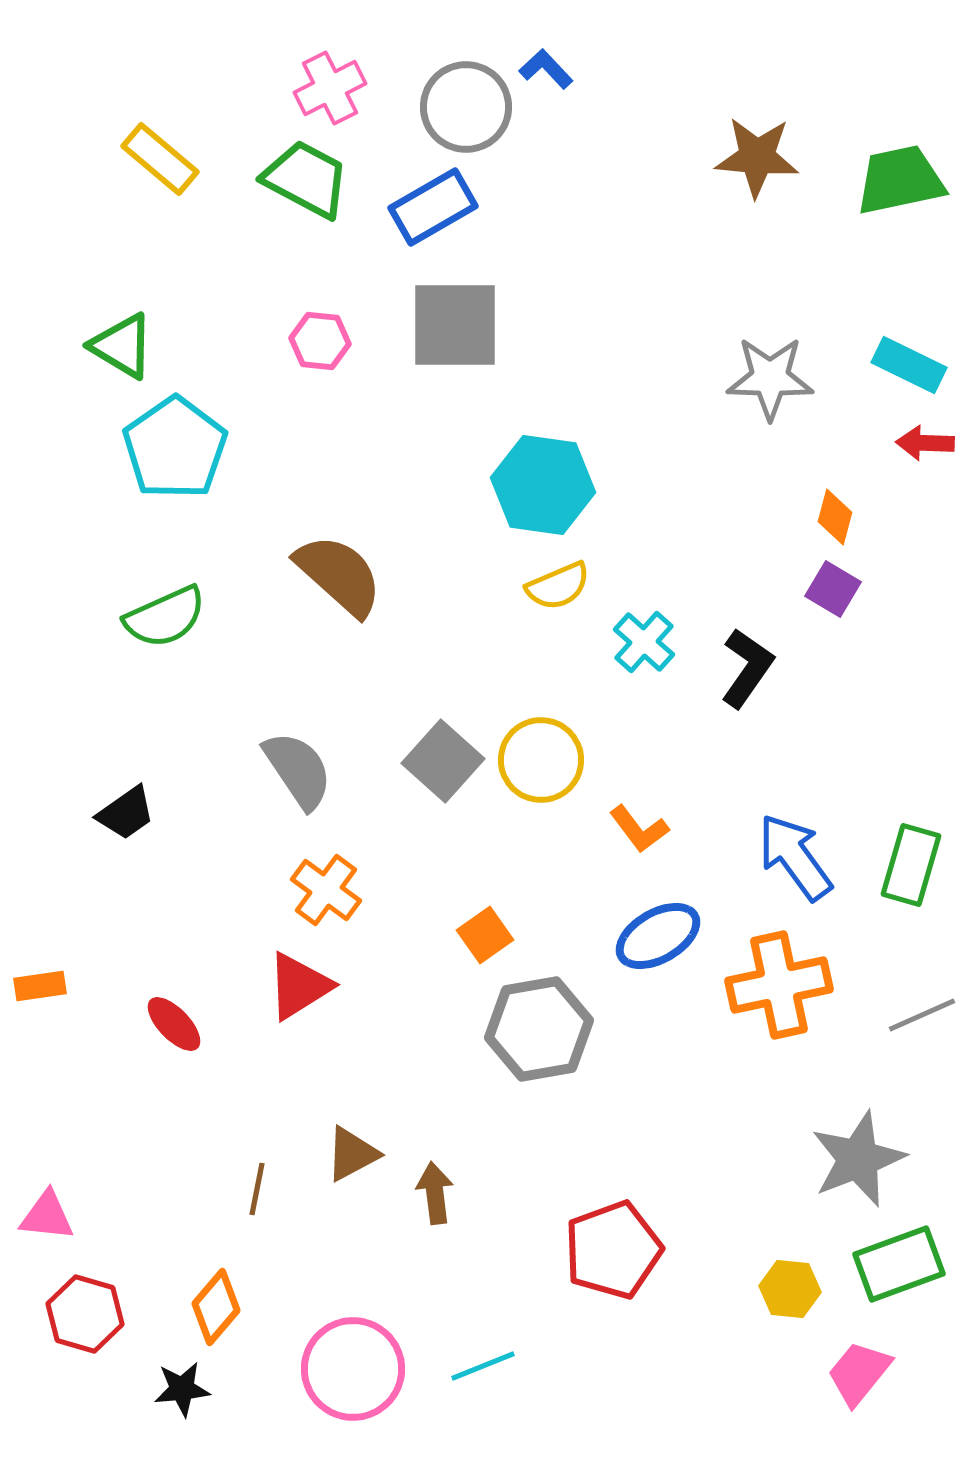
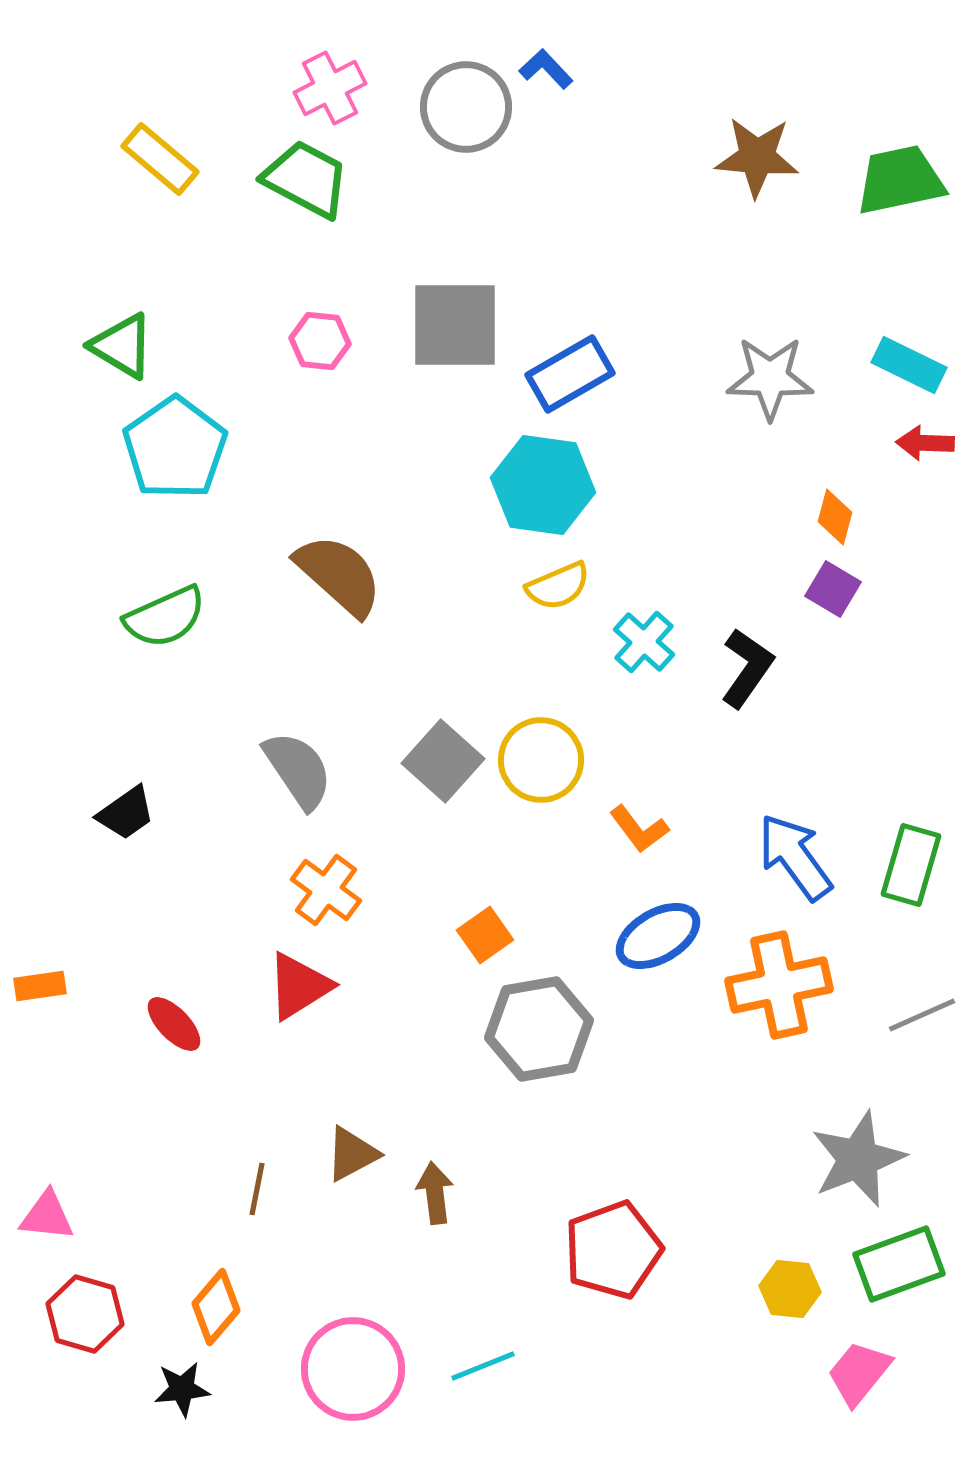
blue rectangle at (433, 207): moved 137 px right, 167 px down
